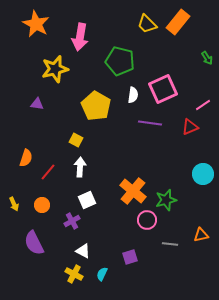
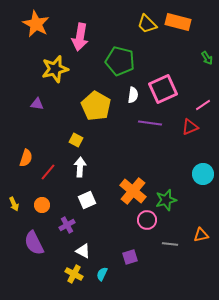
orange rectangle: rotated 65 degrees clockwise
purple cross: moved 5 px left, 4 px down
